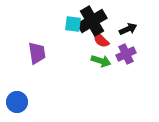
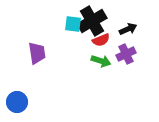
red semicircle: rotated 66 degrees counterclockwise
